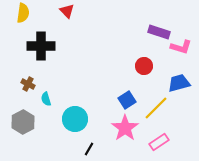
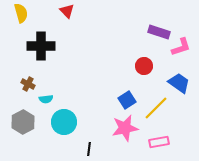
yellow semicircle: moved 2 px left; rotated 24 degrees counterclockwise
pink L-shape: rotated 35 degrees counterclockwise
blue trapezoid: rotated 50 degrees clockwise
cyan semicircle: rotated 80 degrees counterclockwise
cyan circle: moved 11 px left, 3 px down
pink star: rotated 24 degrees clockwise
pink rectangle: rotated 24 degrees clockwise
black line: rotated 24 degrees counterclockwise
